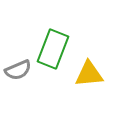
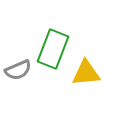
yellow triangle: moved 3 px left, 1 px up
